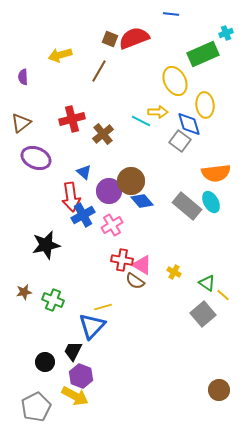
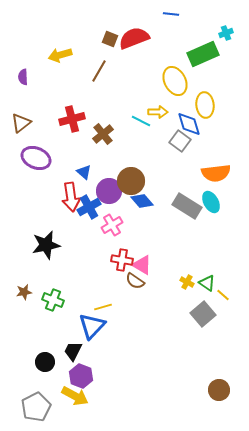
gray rectangle at (187, 206): rotated 8 degrees counterclockwise
blue cross at (83, 215): moved 6 px right, 8 px up
yellow cross at (174, 272): moved 13 px right, 10 px down
